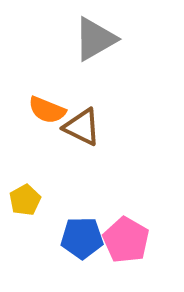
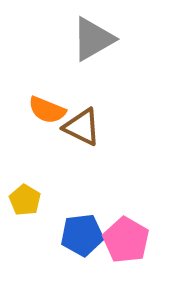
gray triangle: moved 2 px left
yellow pentagon: rotated 12 degrees counterclockwise
blue pentagon: moved 3 px up; rotated 6 degrees counterclockwise
